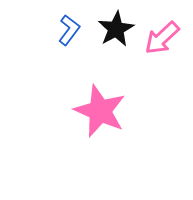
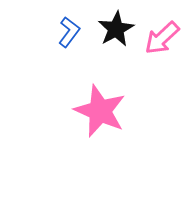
blue L-shape: moved 2 px down
